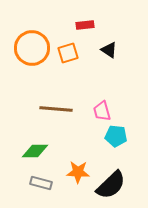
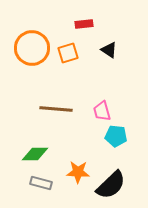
red rectangle: moved 1 px left, 1 px up
green diamond: moved 3 px down
